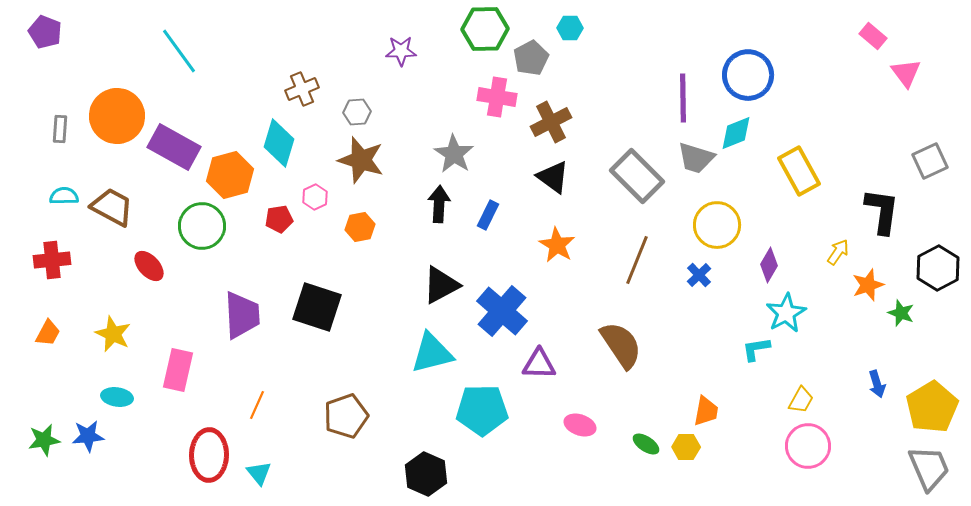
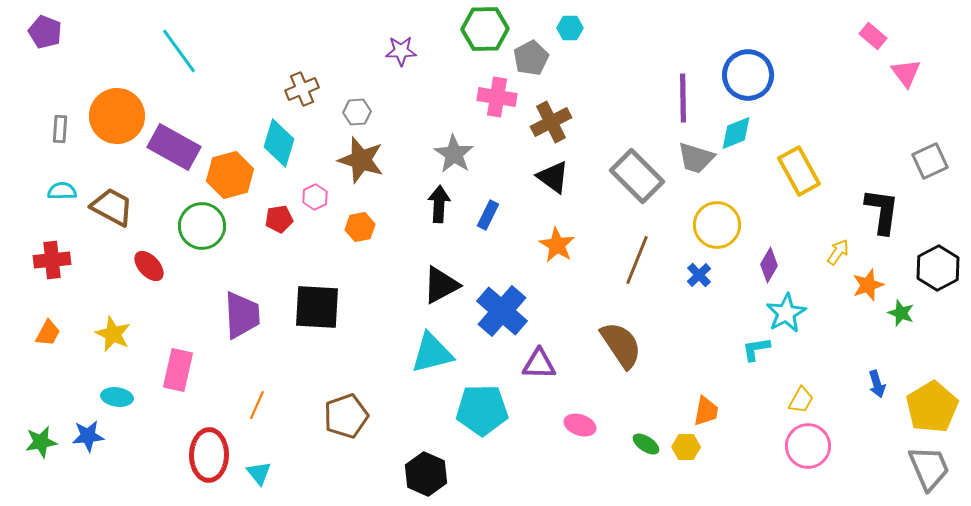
cyan semicircle at (64, 196): moved 2 px left, 5 px up
black square at (317, 307): rotated 15 degrees counterclockwise
green star at (44, 440): moved 3 px left, 2 px down
